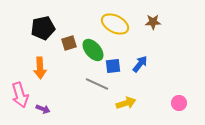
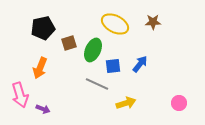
green ellipse: rotated 65 degrees clockwise
orange arrow: rotated 25 degrees clockwise
